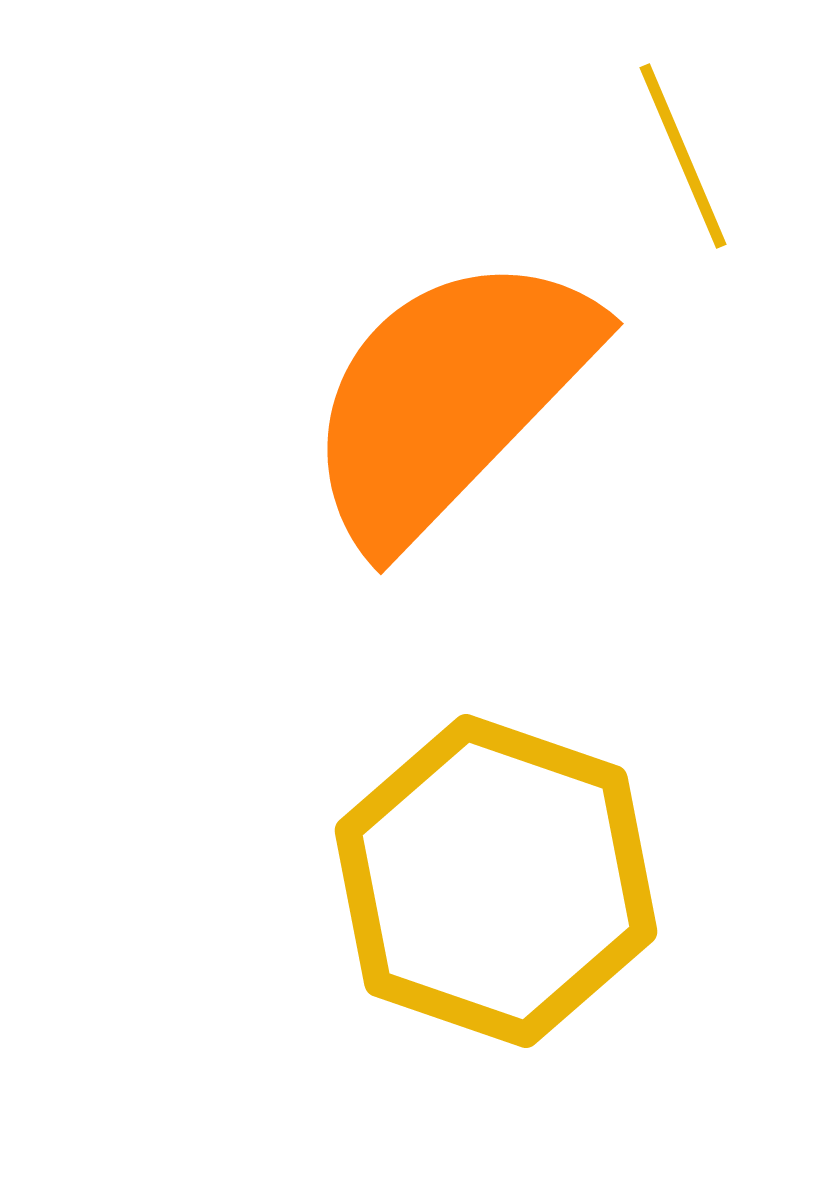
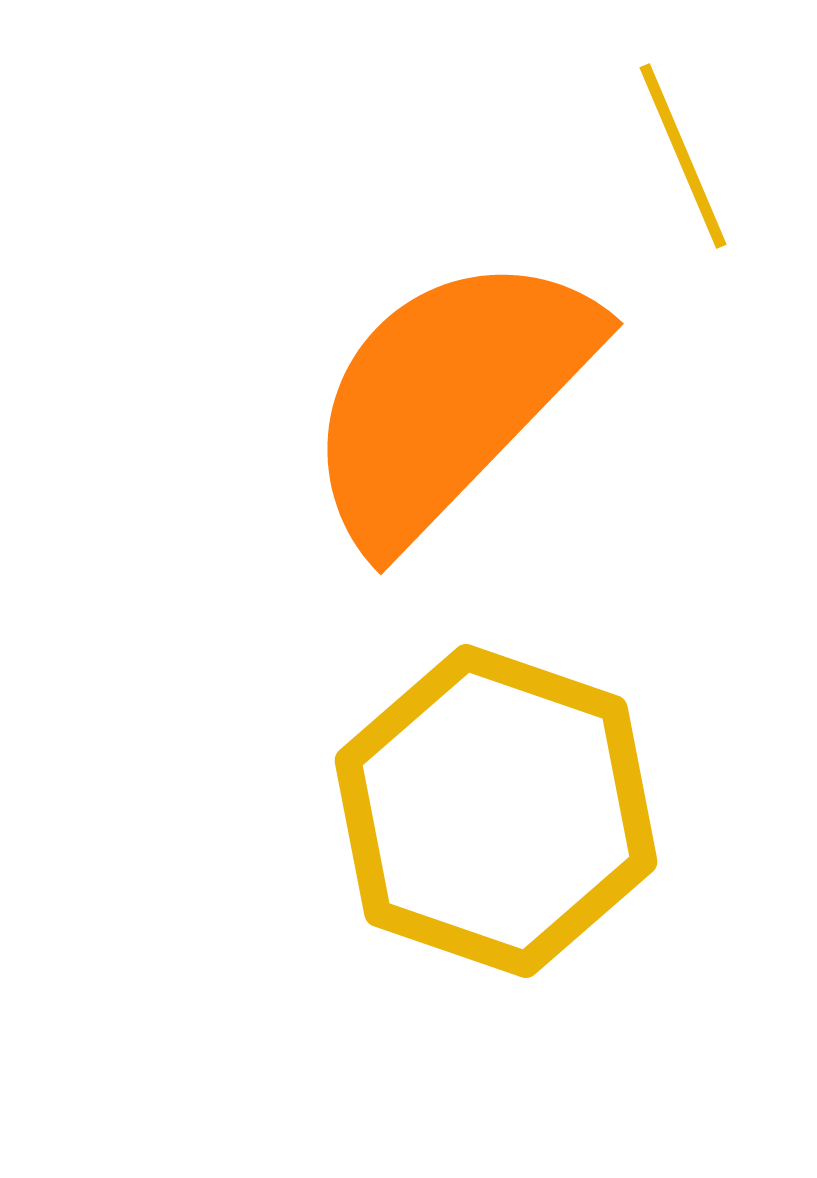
yellow hexagon: moved 70 px up
